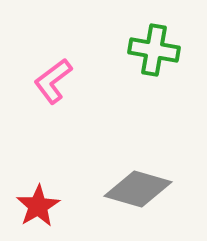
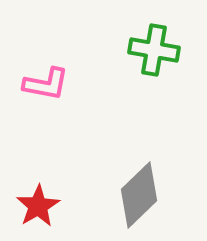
pink L-shape: moved 7 px left, 3 px down; rotated 132 degrees counterclockwise
gray diamond: moved 1 px right, 6 px down; rotated 60 degrees counterclockwise
